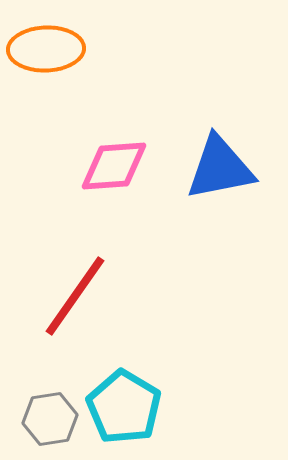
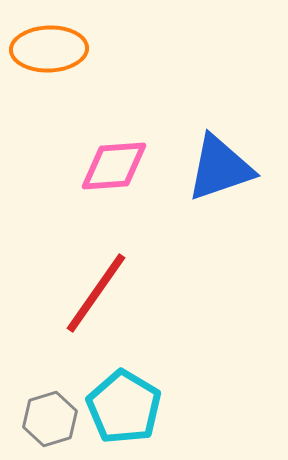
orange ellipse: moved 3 px right
blue triangle: rotated 8 degrees counterclockwise
red line: moved 21 px right, 3 px up
gray hexagon: rotated 8 degrees counterclockwise
